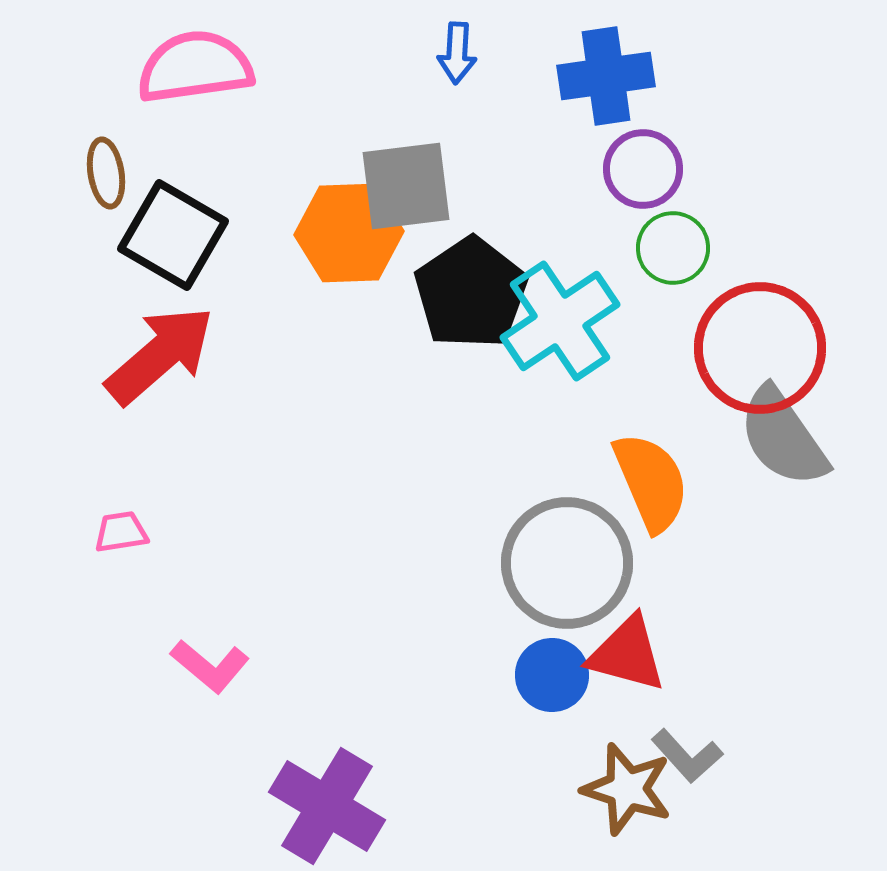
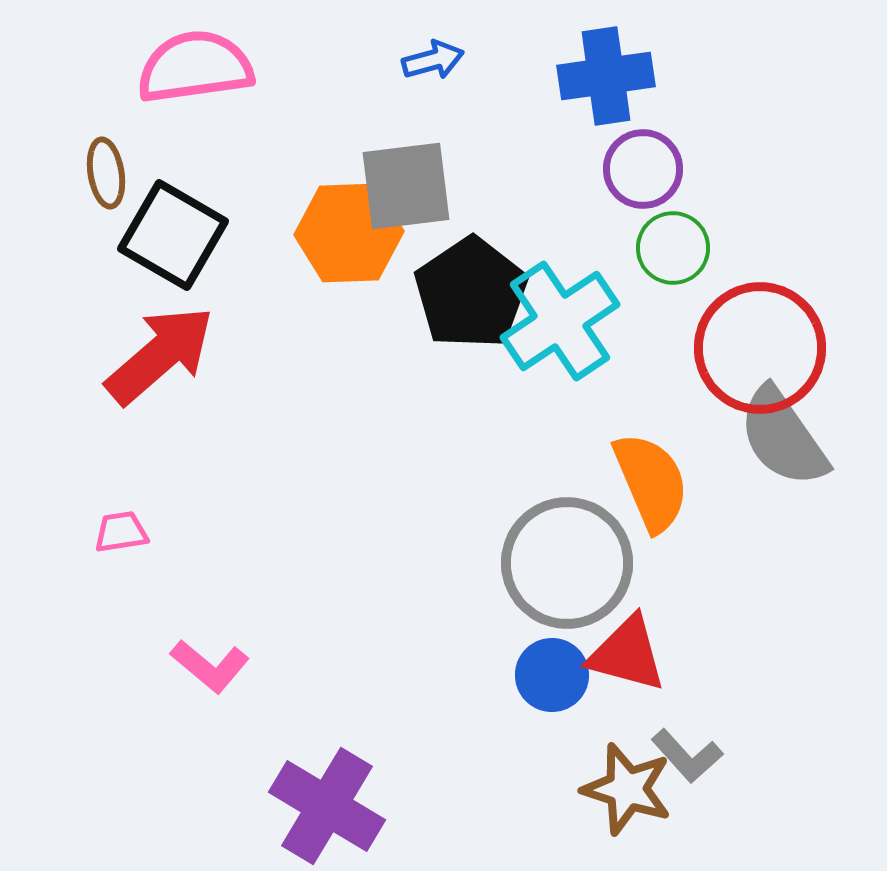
blue arrow: moved 24 px left, 7 px down; rotated 108 degrees counterclockwise
